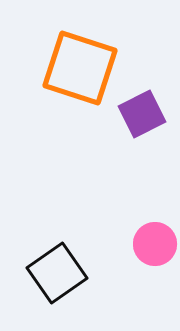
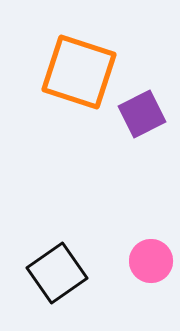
orange square: moved 1 px left, 4 px down
pink circle: moved 4 px left, 17 px down
